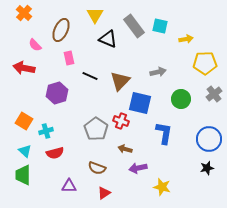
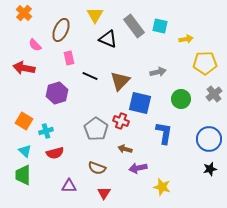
black star: moved 3 px right, 1 px down
red triangle: rotated 24 degrees counterclockwise
